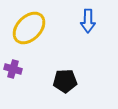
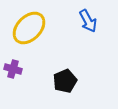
blue arrow: rotated 30 degrees counterclockwise
black pentagon: rotated 20 degrees counterclockwise
